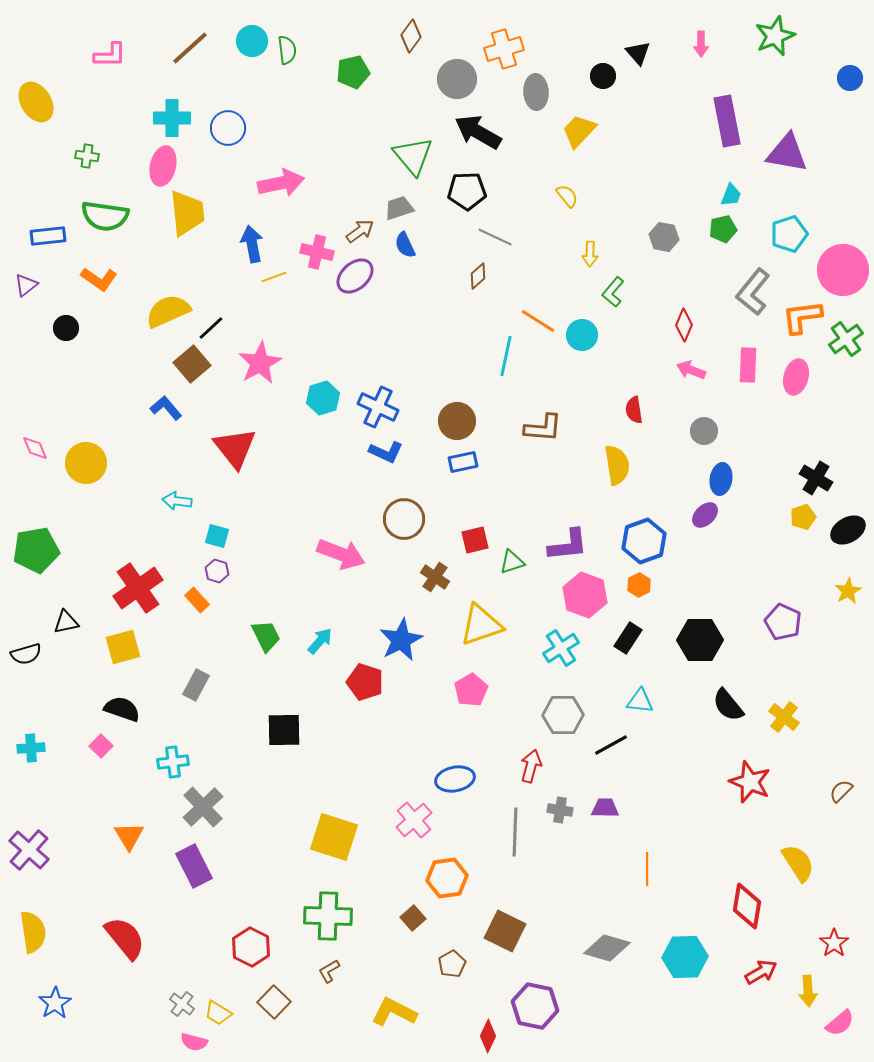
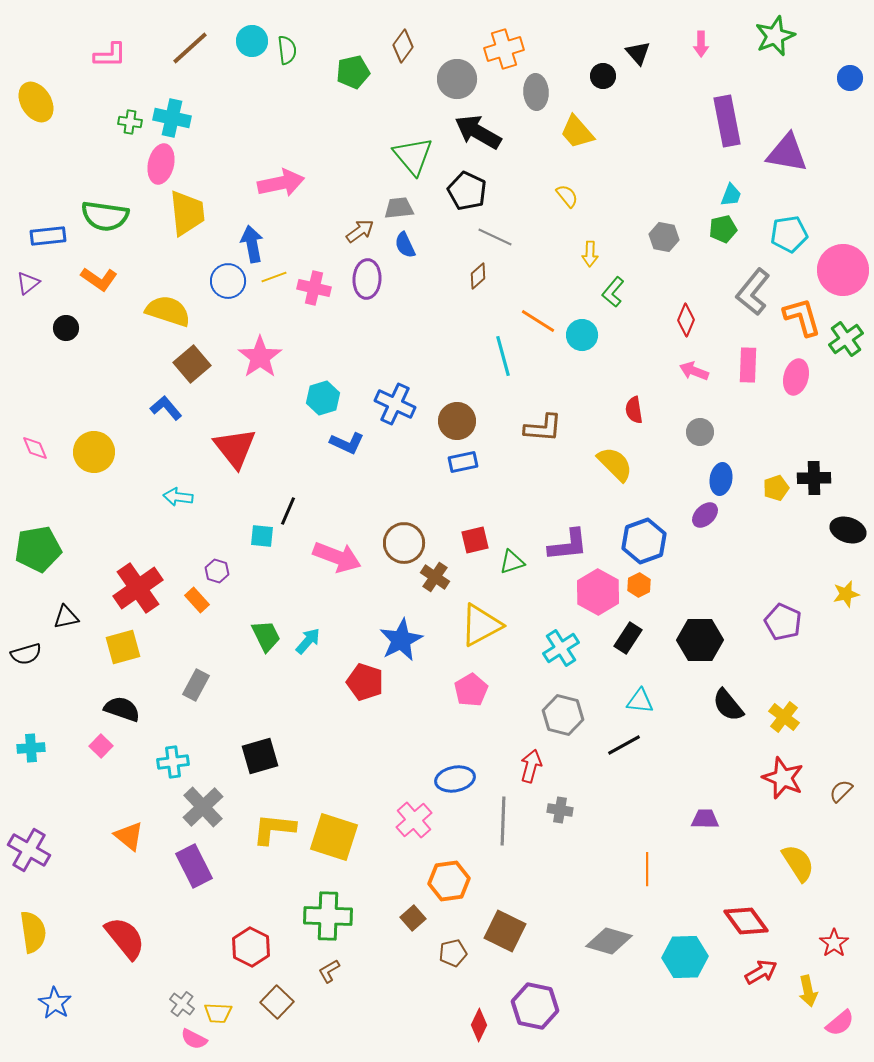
brown diamond at (411, 36): moved 8 px left, 10 px down
cyan cross at (172, 118): rotated 12 degrees clockwise
blue circle at (228, 128): moved 153 px down
yellow trapezoid at (579, 131): moved 2 px left, 1 px down; rotated 84 degrees counterclockwise
green cross at (87, 156): moved 43 px right, 34 px up
pink ellipse at (163, 166): moved 2 px left, 2 px up
black pentagon at (467, 191): rotated 27 degrees clockwise
gray trapezoid at (399, 208): rotated 12 degrees clockwise
cyan pentagon at (789, 234): rotated 9 degrees clockwise
pink cross at (317, 252): moved 3 px left, 36 px down
purple ellipse at (355, 276): moved 12 px right, 3 px down; rotated 45 degrees counterclockwise
purple triangle at (26, 285): moved 2 px right, 2 px up
yellow semicircle at (168, 311): rotated 42 degrees clockwise
orange L-shape at (802, 317): rotated 81 degrees clockwise
red diamond at (684, 325): moved 2 px right, 5 px up
black line at (211, 328): moved 77 px right, 183 px down; rotated 24 degrees counterclockwise
cyan line at (506, 356): moved 3 px left; rotated 27 degrees counterclockwise
pink star at (260, 363): moved 6 px up; rotated 6 degrees counterclockwise
pink arrow at (691, 370): moved 3 px right, 1 px down
blue cross at (378, 407): moved 17 px right, 3 px up
gray circle at (704, 431): moved 4 px left, 1 px down
blue L-shape at (386, 452): moved 39 px left, 9 px up
yellow circle at (86, 463): moved 8 px right, 11 px up
yellow semicircle at (617, 465): moved 2 px left, 1 px up; rotated 36 degrees counterclockwise
black cross at (816, 478): moved 2 px left; rotated 32 degrees counterclockwise
cyan arrow at (177, 501): moved 1 px right, 4 px up
yellow pentagon at (803, 517): moved 27 px left, 29 px up
brown circle at (404, 519): moved 24 px down
black ellipse at (848, 530): rotated 48 degrees clockwise
cyan square at (217, 536): moved 45 px right; rotated 10 degrees counterclockwise
green pentagon at (36, 550): moved 2 px right, 1 px up
pink arrow at (341, 554): moved 4 px left, 3 px down
yellow star at (848, 591): moved 2 px left, 3 px down; rotated 16 degrees clockwise
pink hexagon at (585, 595): moved 13 px right, 3 px up; rotated 9 degrees clockwise
black triangle at (66, 622): moved 5 px up
yellow triangle at (481, 625): rotated 9 degrees counterclockwise
cyan arrow at (320, 641): moved 12 px left
gray hexagon at (563, 715): rotated 15 degrees clockwise
black square at (284, 730): moved 24 px left, 26 px down; rotated 15 degrees counterclockwise
black line at (611, 745): moved 13 px right
red star at (750, 782): moved 33 px right, 4 px up
purple trapezoid at (605, 808): moved 100 px right, 11 px down
gray line at (515, 832): moved 12 px left, 11 px up
orange triangle at (129, 836): rotated 20 degrees counterclockwise
purple cross at (29, 850): rotated 12 degrees counterclockwise
orange hexagon at (447, 878): moved 2 px right, 3 px down
red diamond at (747, 906): moved 1 px left, 15 px down; rotated 45 degrees counterclockwise
gray diamond at (607, 948): moved 2 px right, 7 px up
brown pentagon at (452, 964): moved 1 px right, 11 px up; rotated 16 degrees clockwise
yellow arrow at (808, 991): rotated 8 degrees counterclockwise
brown square at (274, 1002): moved 3 px right
blue star at (55, 1003): rotated 8 degrees counterclockwise
yellow L-shape at (394, 1012): moved 120 px left, 183 px up; rotated 21 degrees counterclockwise
yellow trapezoid at (218, 1013): rotated 28 degrees counterclockwise
red diamond at (488, 1036): moved 9 px left, 11 px up
pink semicircle at (194, 1042): moved 3 px up; rotated 12 degrees clockwise
